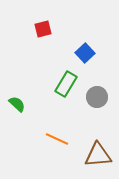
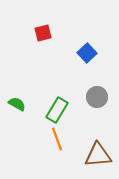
red square: moved 4 px down
blue square: moved 2 px right
green rectangle: moved 9 px left, 26 px down
green semicircle: rotated 12 degrees counterclockwise
orange line: rotated 45 degrees clockwise
